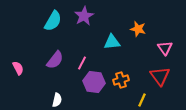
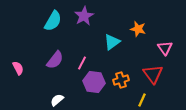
cyan triangle: rotated 30 degrees counterclockwise
red triangle: moved 7 px left, 2 px up
white semicircle: rotated 144 degrees counterclockwise
